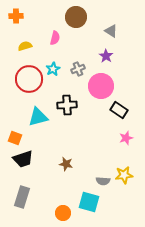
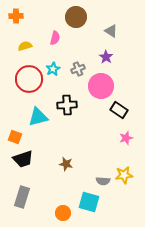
purple star: moved 1 px down
orange square: moved 1 px up
